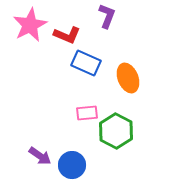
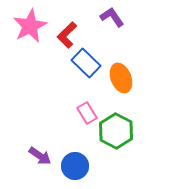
purple L-shape: moved 5 px right, 1 px down; rotated 55 degrees counterclockwise
pink star: moved 1 px down
red L-shape: rotated 112 degrees clockwise
blue rectangle: rotated 20 degrees clockwise
orange ellipse: moved 7 px left
pink rectangle: rotated 65 degrees clockwise
blue circle: moved 3 px right, 1 px down
